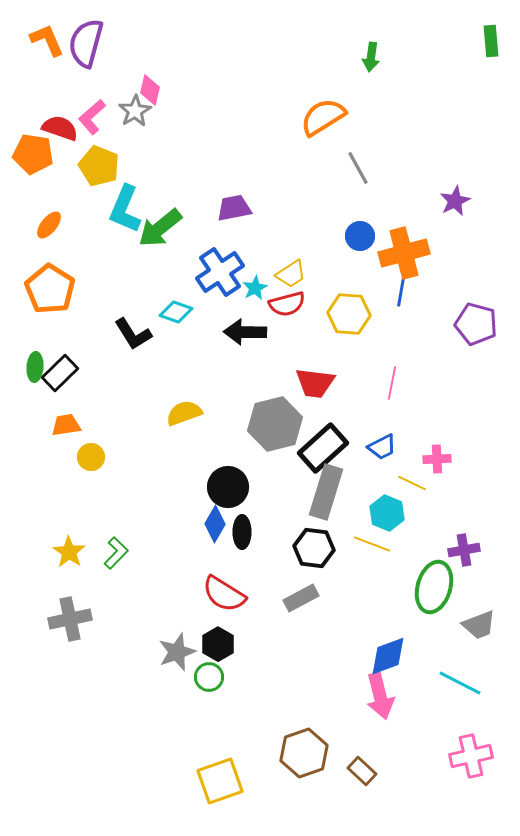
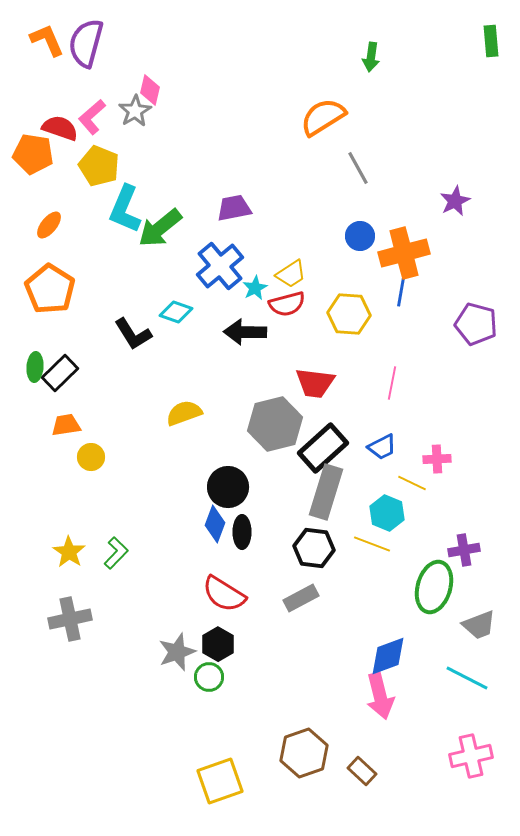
blue cross at (220, 272): moved 6 px up; rotated 6 degrees counterclockwise
blue diamond at (215, 524): rotated 9 degrees counterclockwise
cyan line at (460, 683): moved 7 px right, 5 px up
